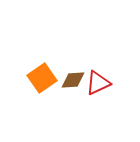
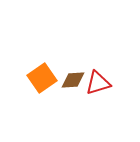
red triangle: rotated 8 degrees clockwise
